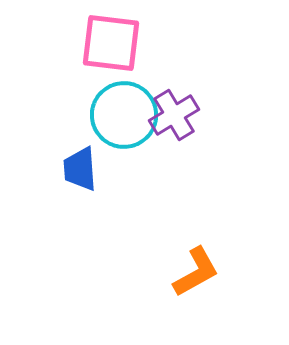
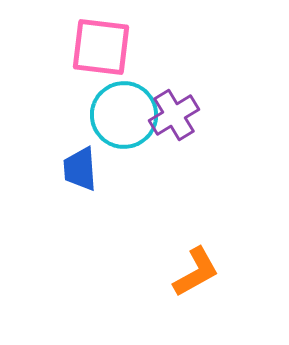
pink square: moved 10 px left, 4 px down
